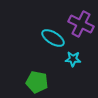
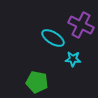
purple cross: moved 1 px down
